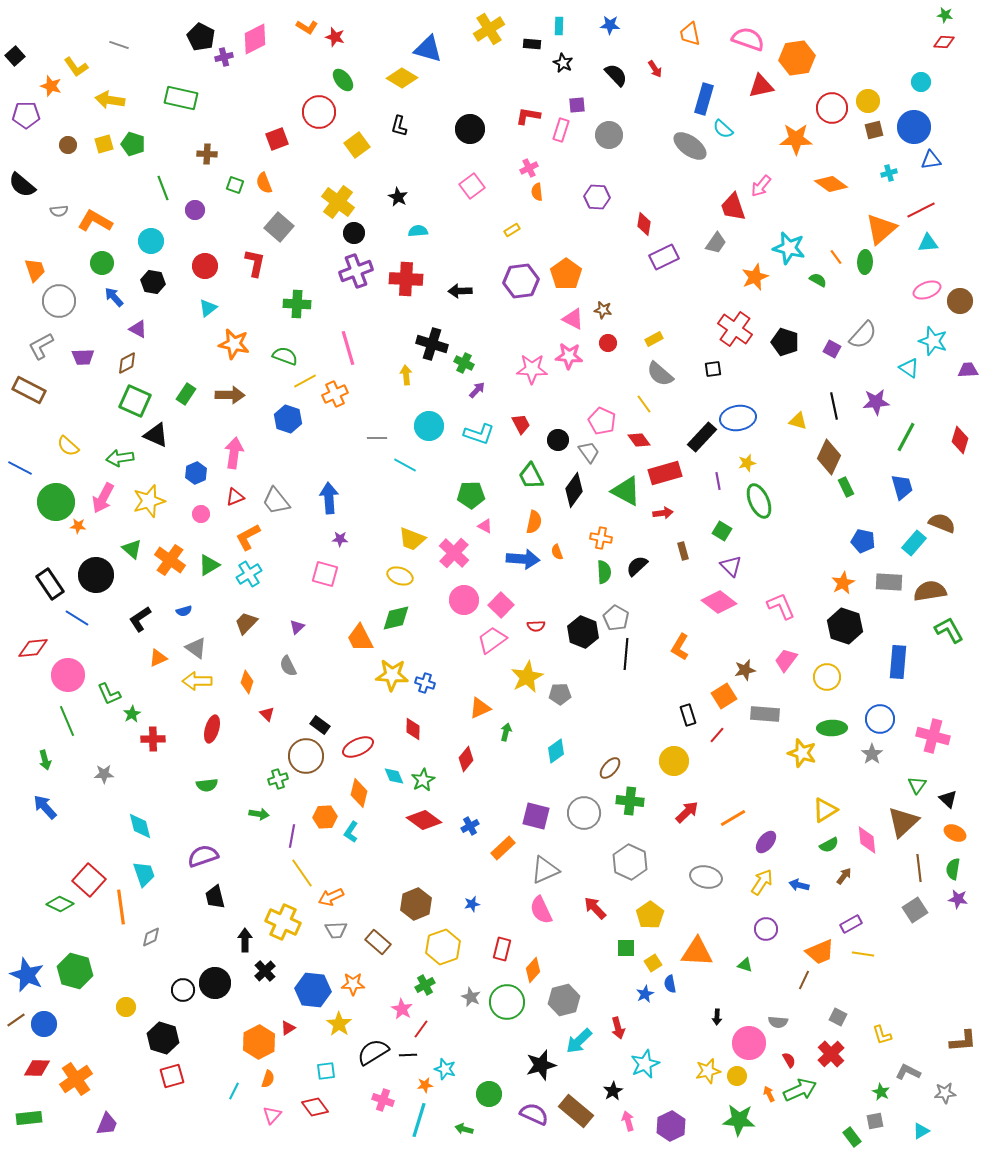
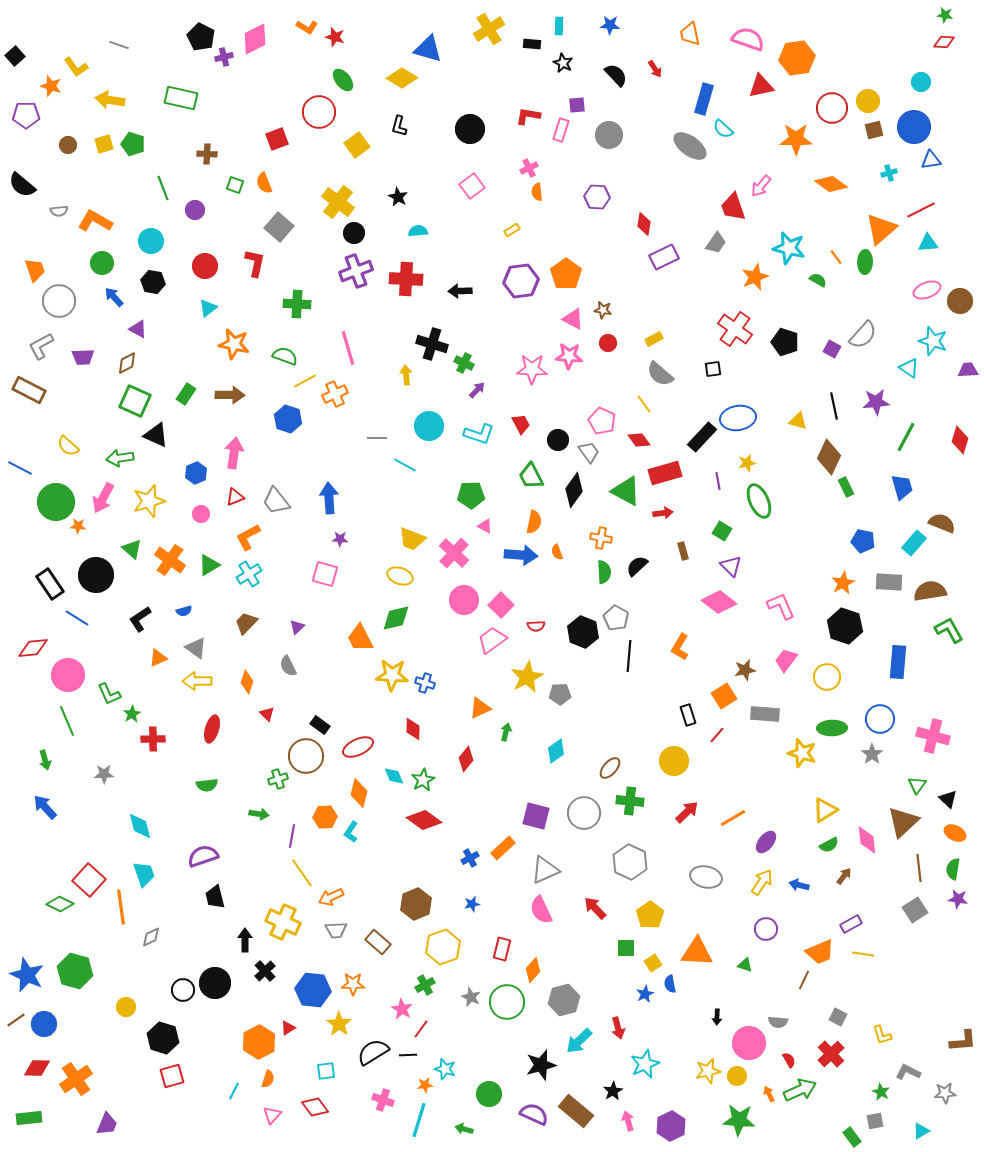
blue arrow at (523, 559): moved 2 px left, 4 px up
black line at (626, 654): moved 3 px right, 2 px down
blue cross at (470, 826): moved 32 px down
